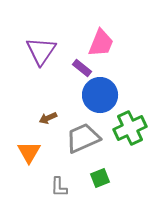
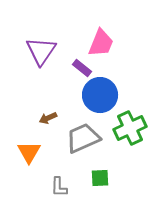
green square: rotated 18 degrees clockwise
